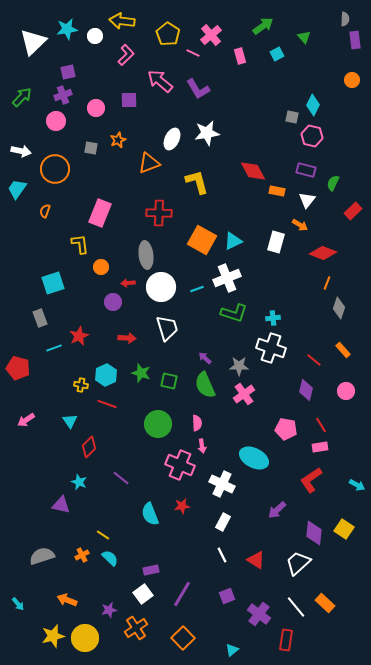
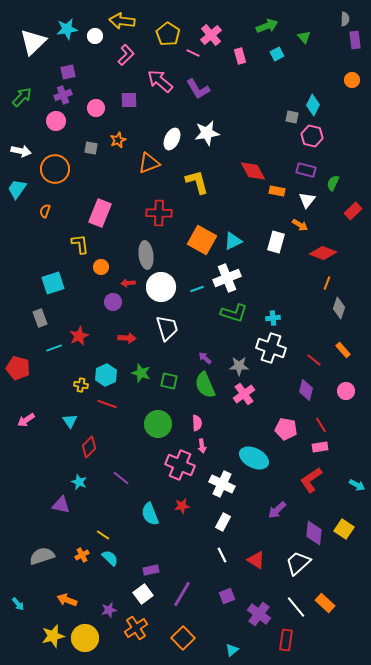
green arrow at (263, 26): moved 4 px right; rotated 15 degrees clockwise
